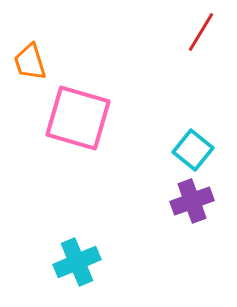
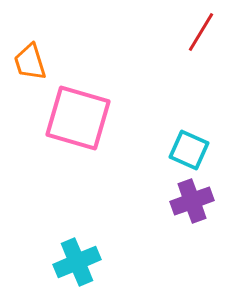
cyan square: moved 4 px left; rotated 15 degrees counterclockwise
